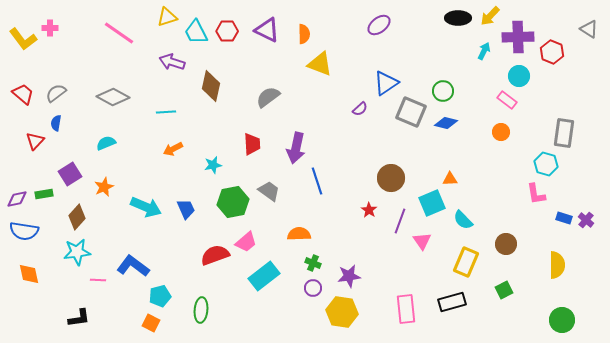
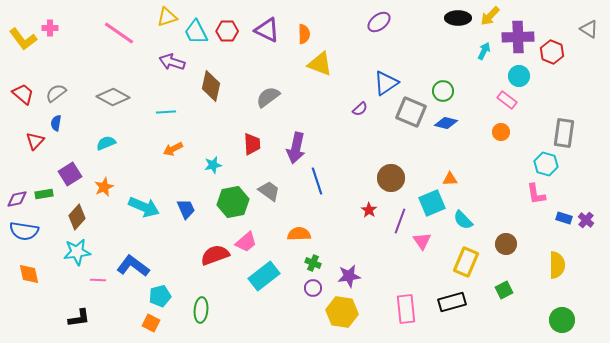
purple ellipse at (379, 25): moved 3 px up
cyan arrow at (146, 207): moved 2 px left
